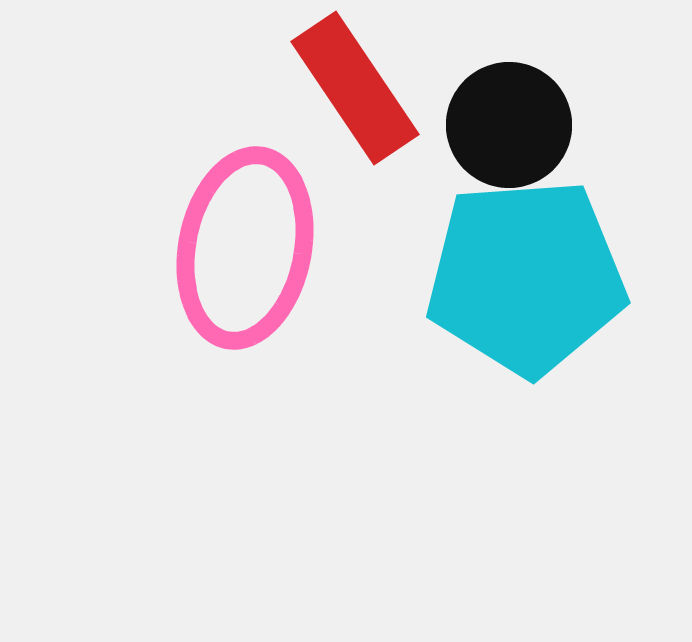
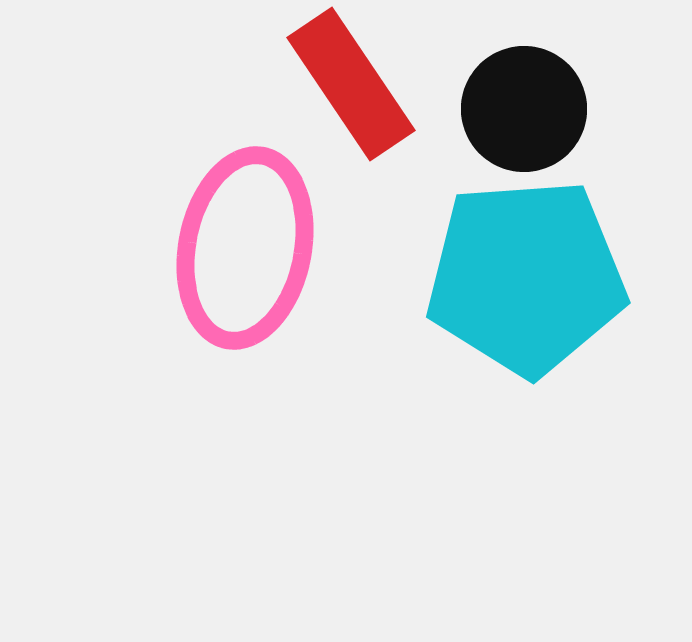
red rectangle: moved 4 px left, 4 px up
black circle: moved 15 px right, 16 px up
